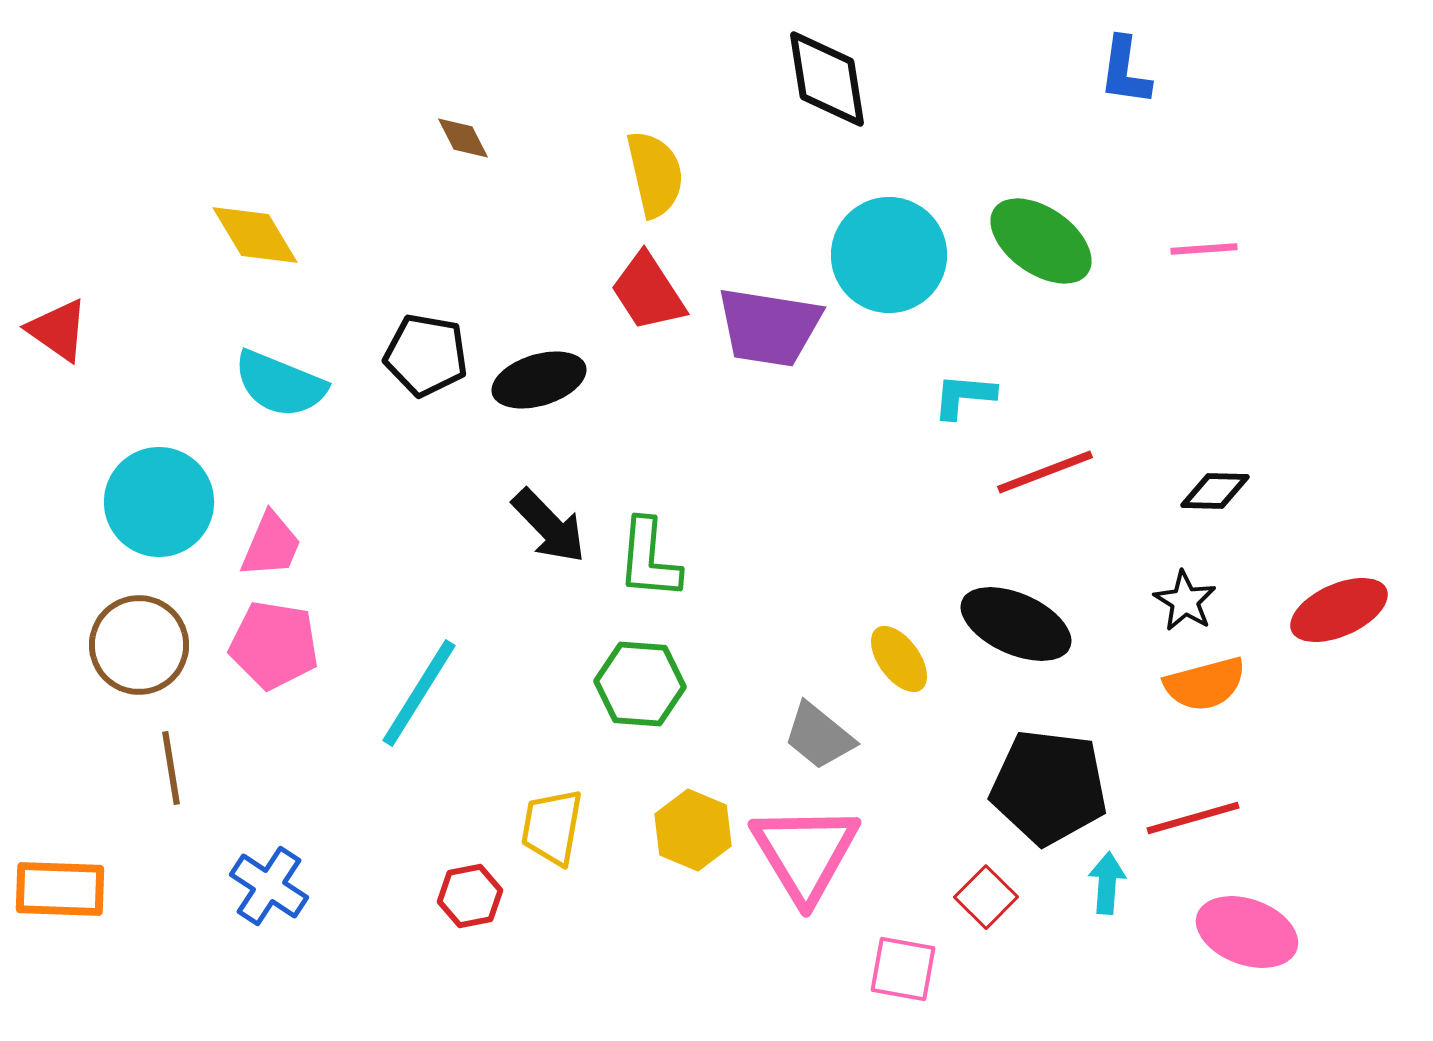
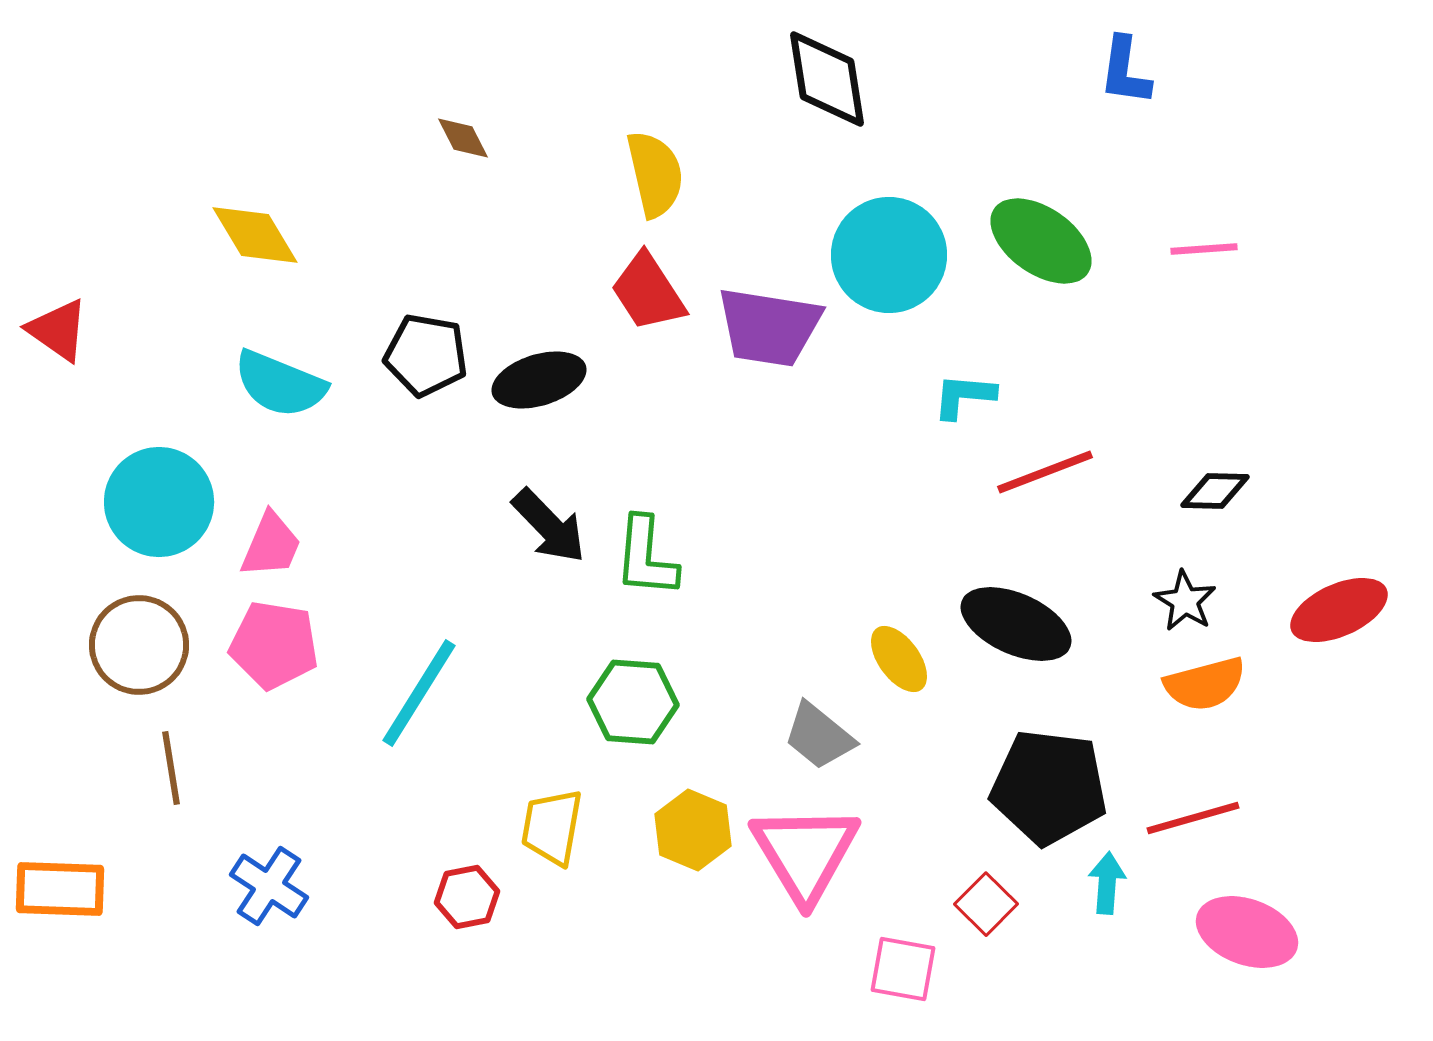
green L-shape at (649, 559): moved 3 px left, 2 px up
green hexagon at (640, 684): moved 7 px left, 18 px down
red hexagon at (470, 896): moved 3 px left, 1 px down
red square at (986, 897): moved 7 px down
